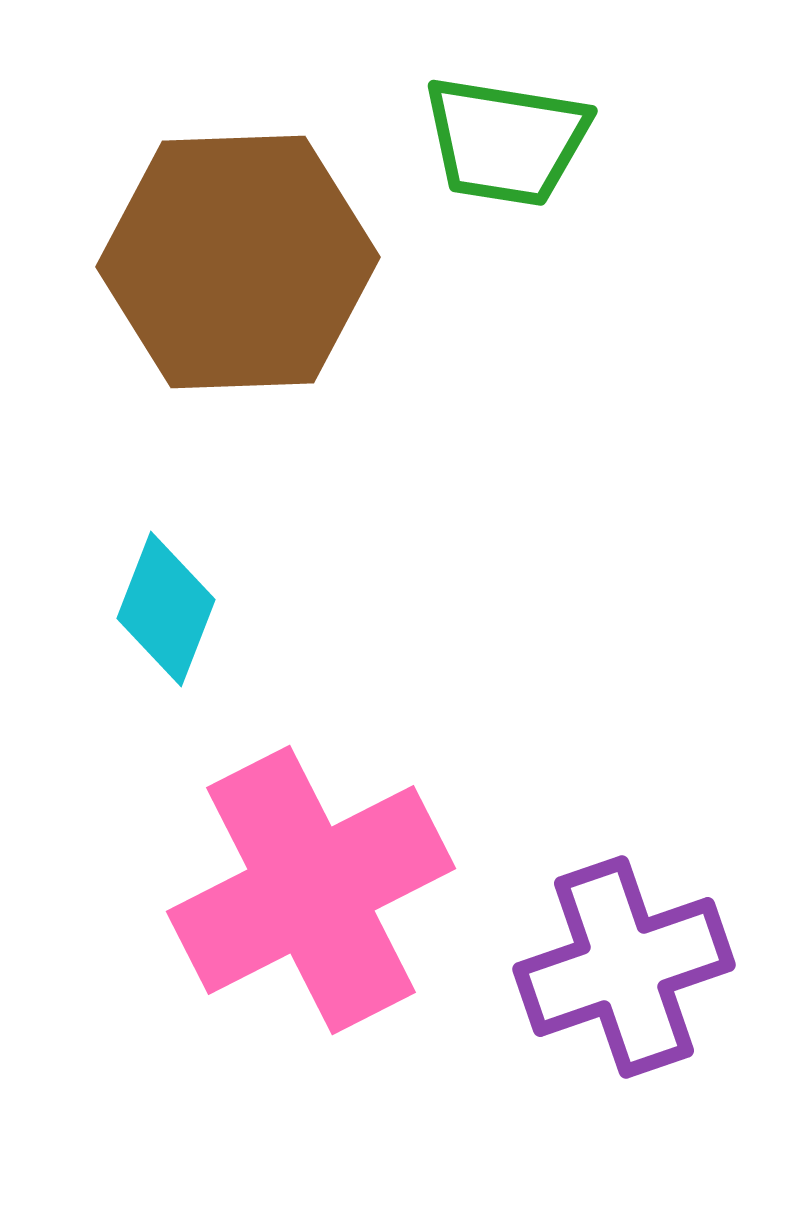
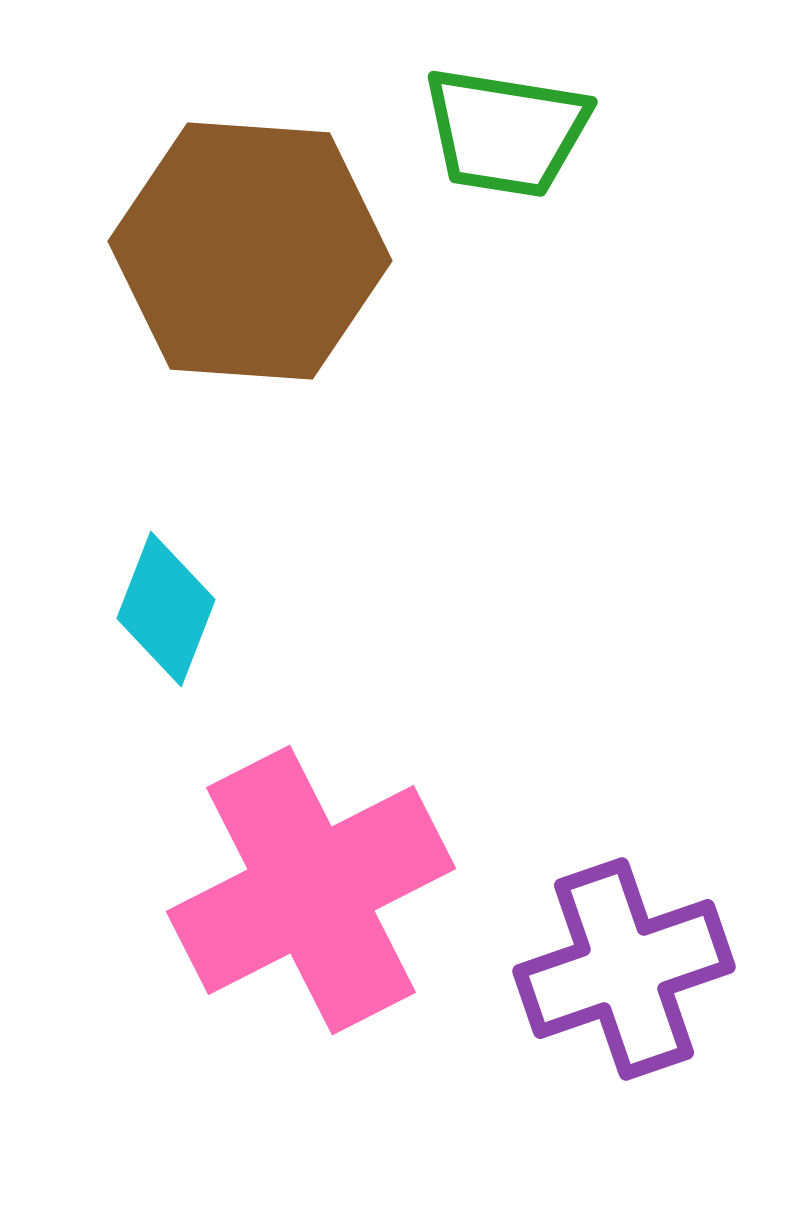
green trapezoid: moved 9 px up
brown hexagon: moved 12 px right, 11 px up; rotated 6 degrees clockwise
purple cross: moved 2 px down
